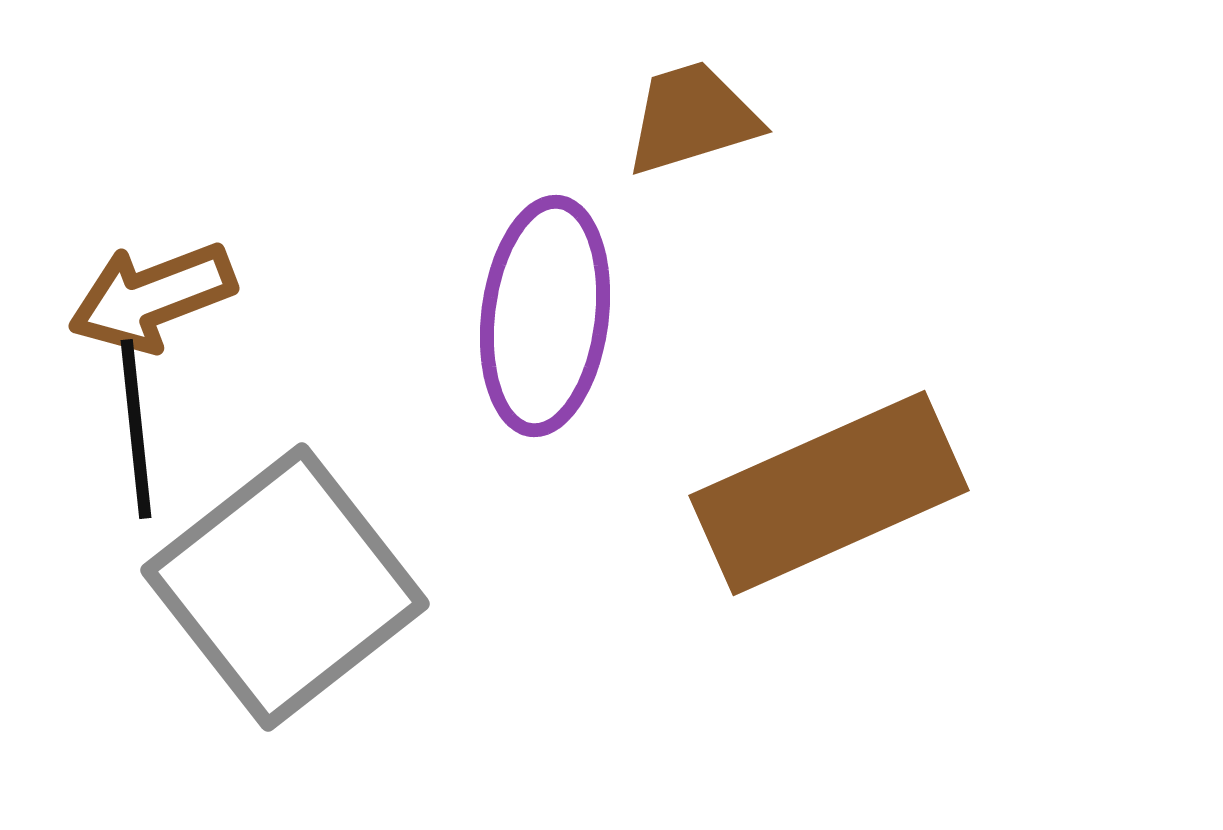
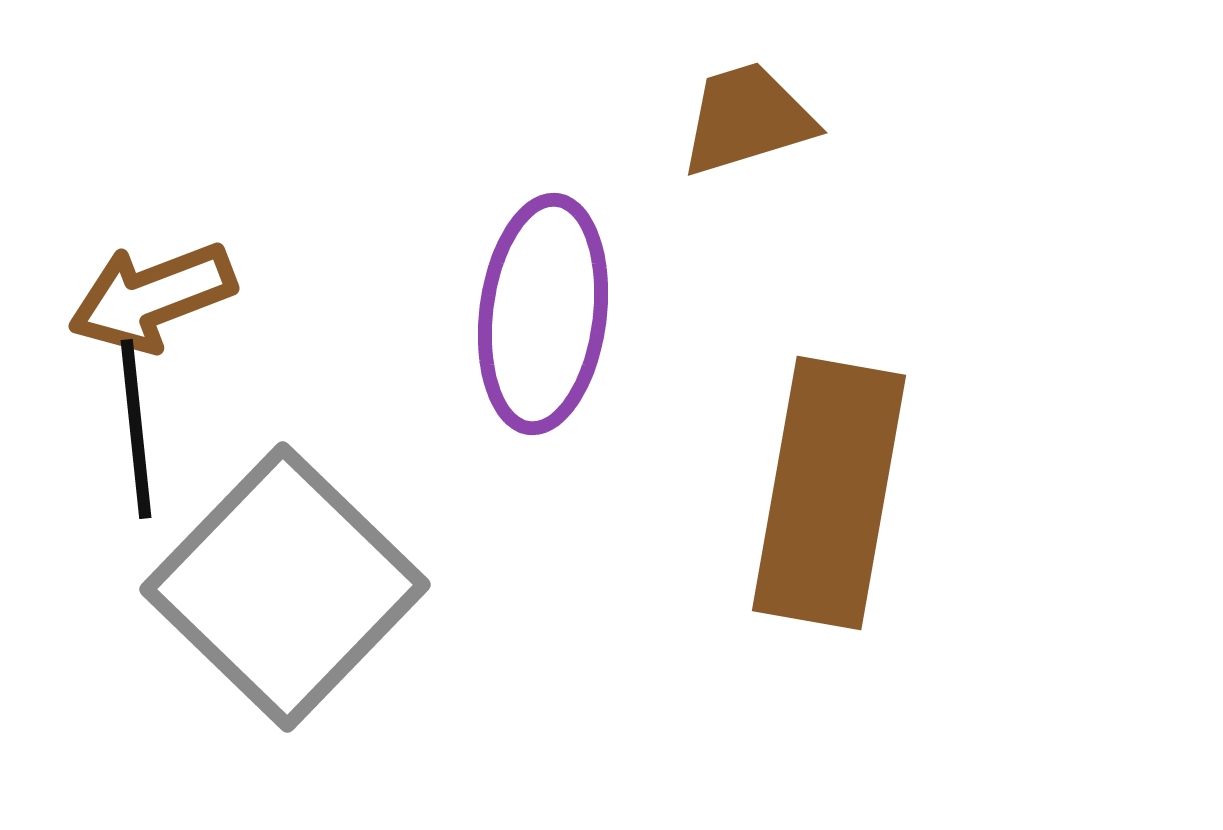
brown trapezoid: moved 55 px right, 1 px down
purple ellipse: moved 2 px left, 2 px up
brown rectangle: rotated 56 degrees counterclockwise
gray square: rotated 8 degrees counterclockwise
